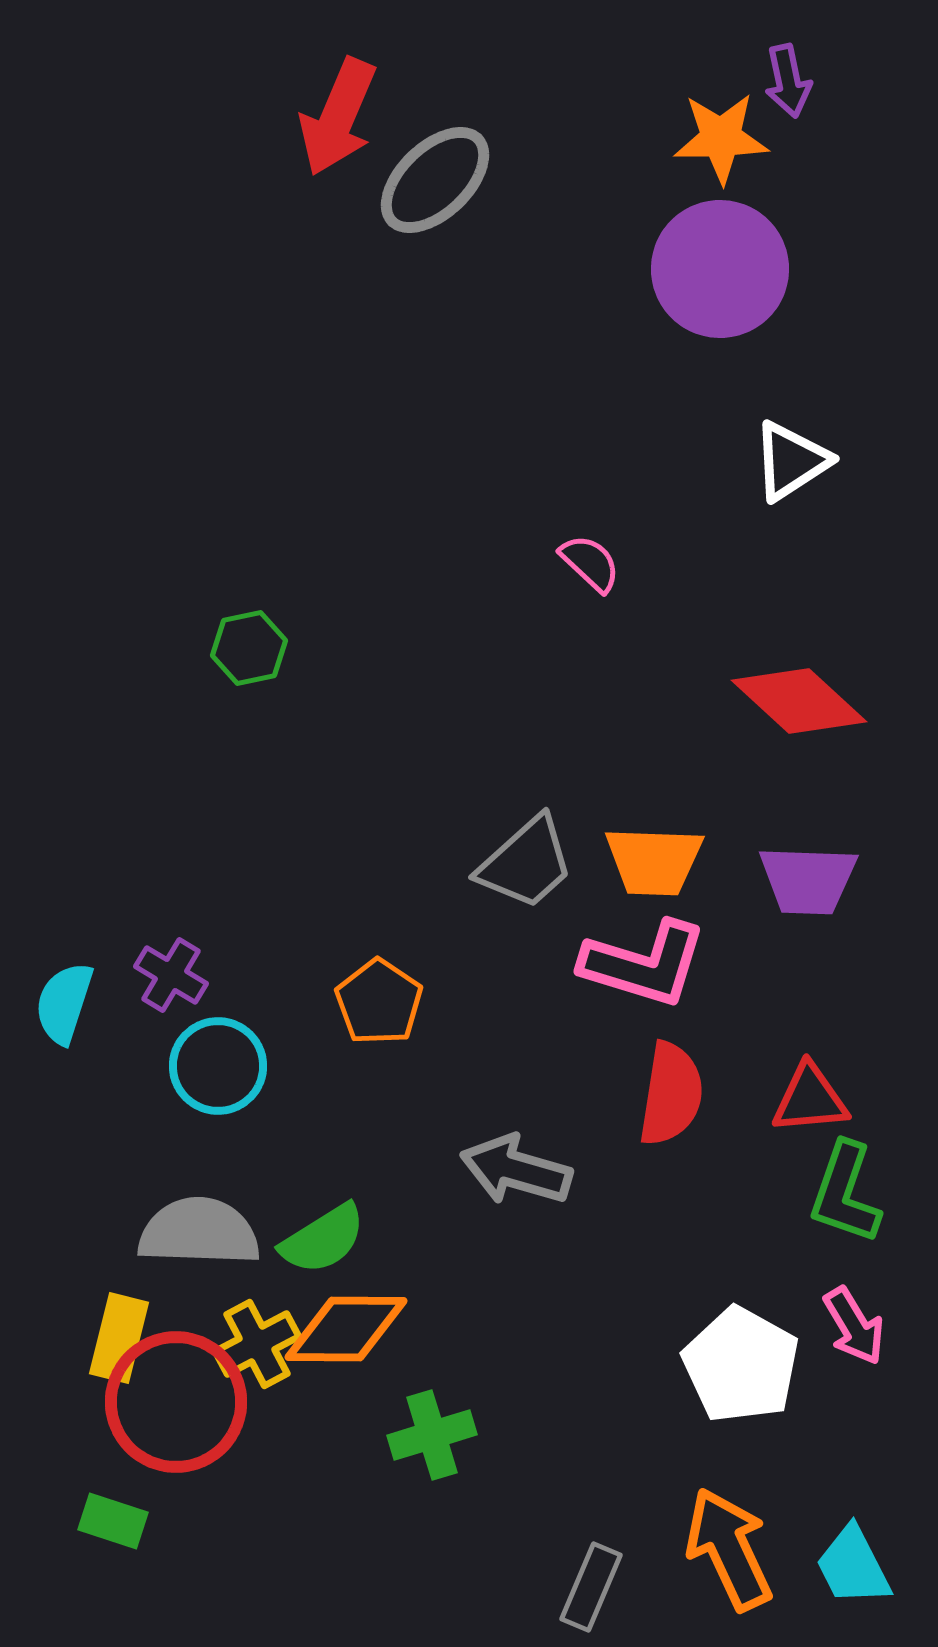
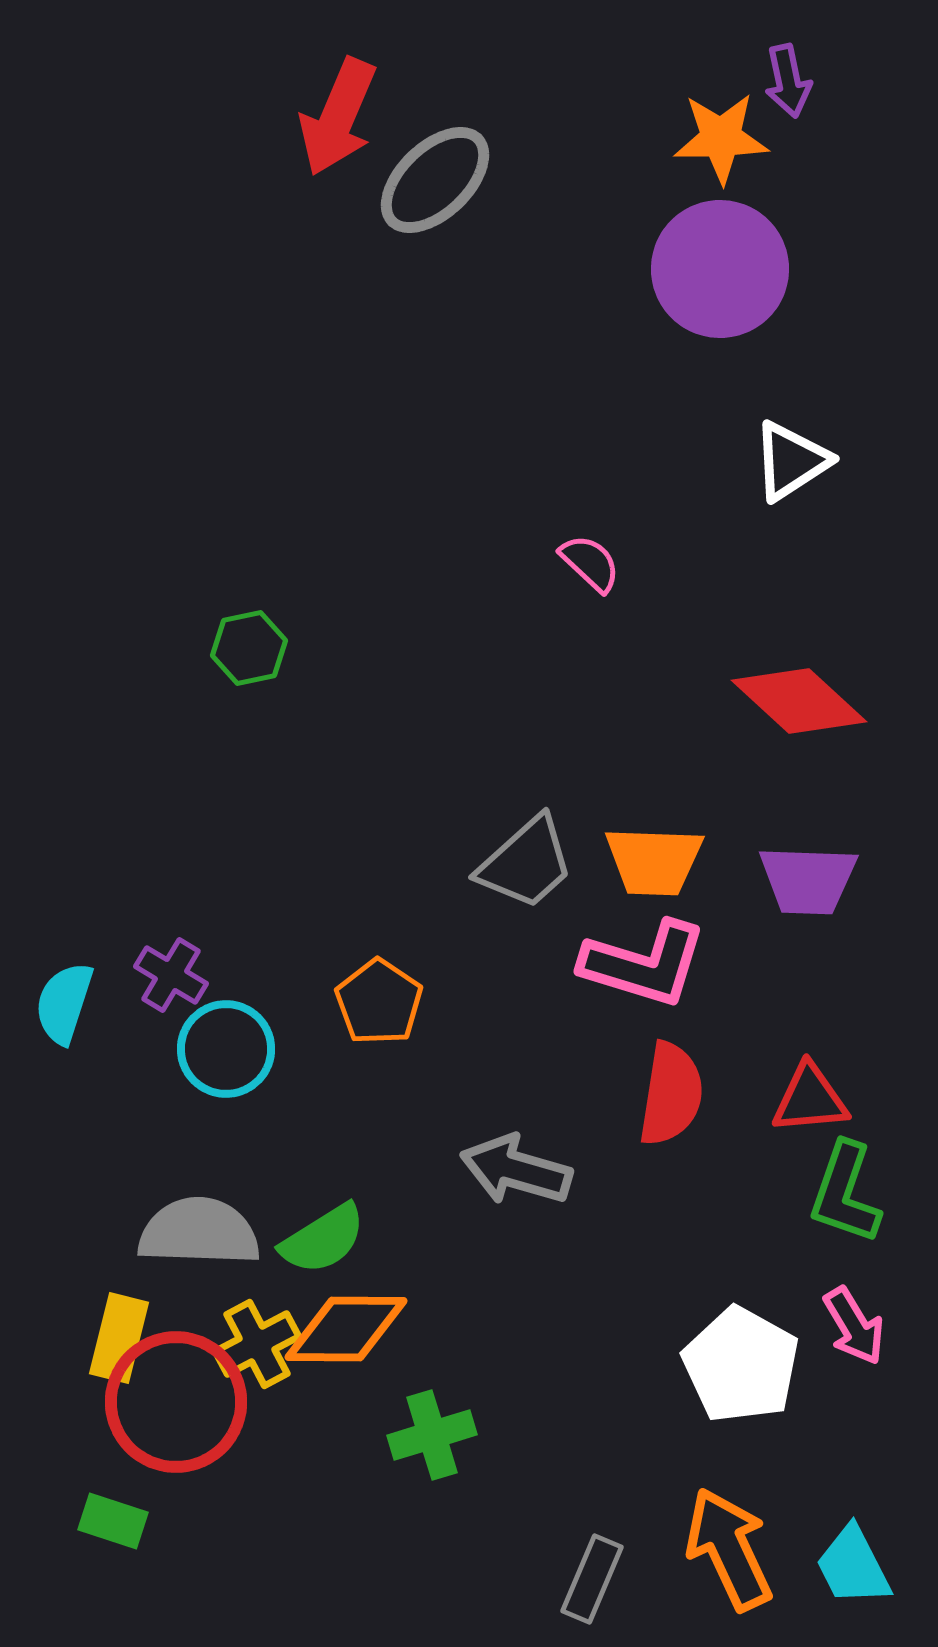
cyan circle: moved 8 px right, 17 px up
gray rectangle: moved 1 px right, 8 px up
